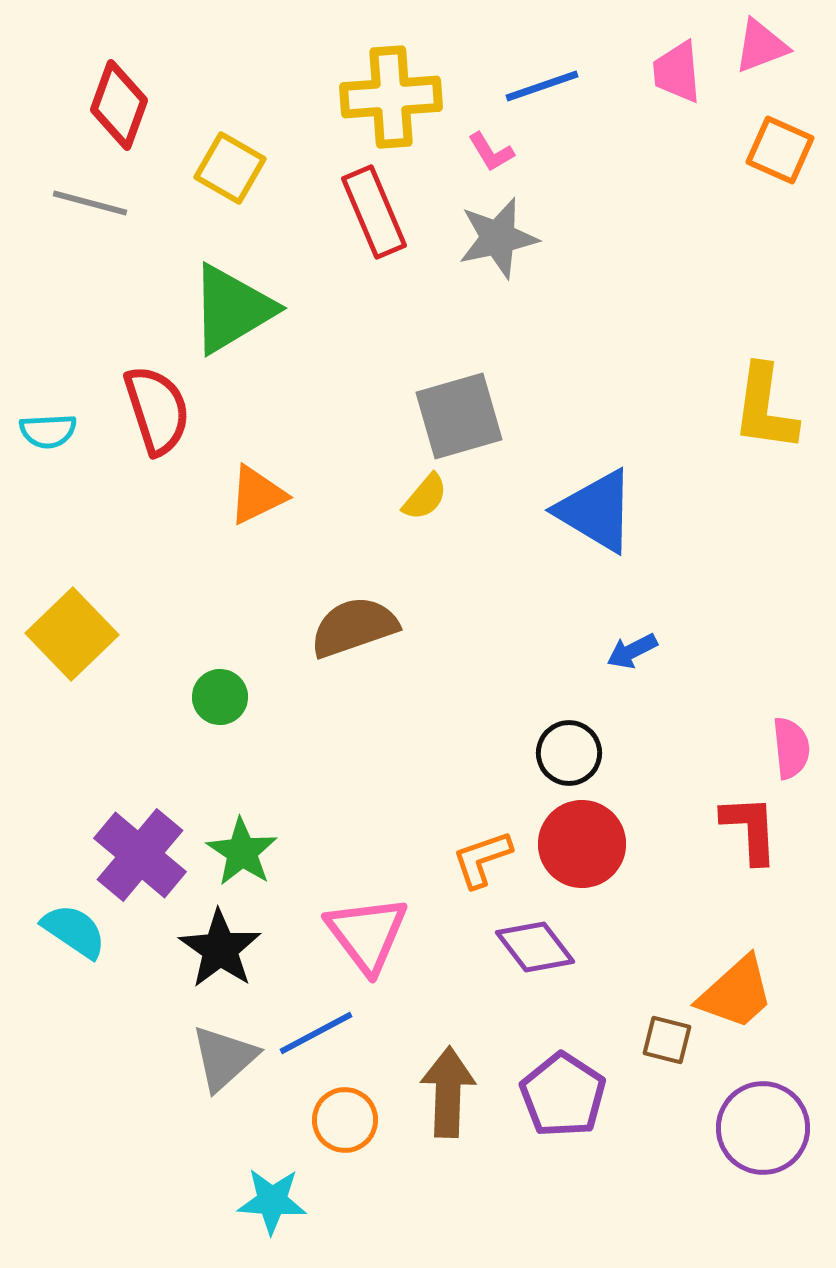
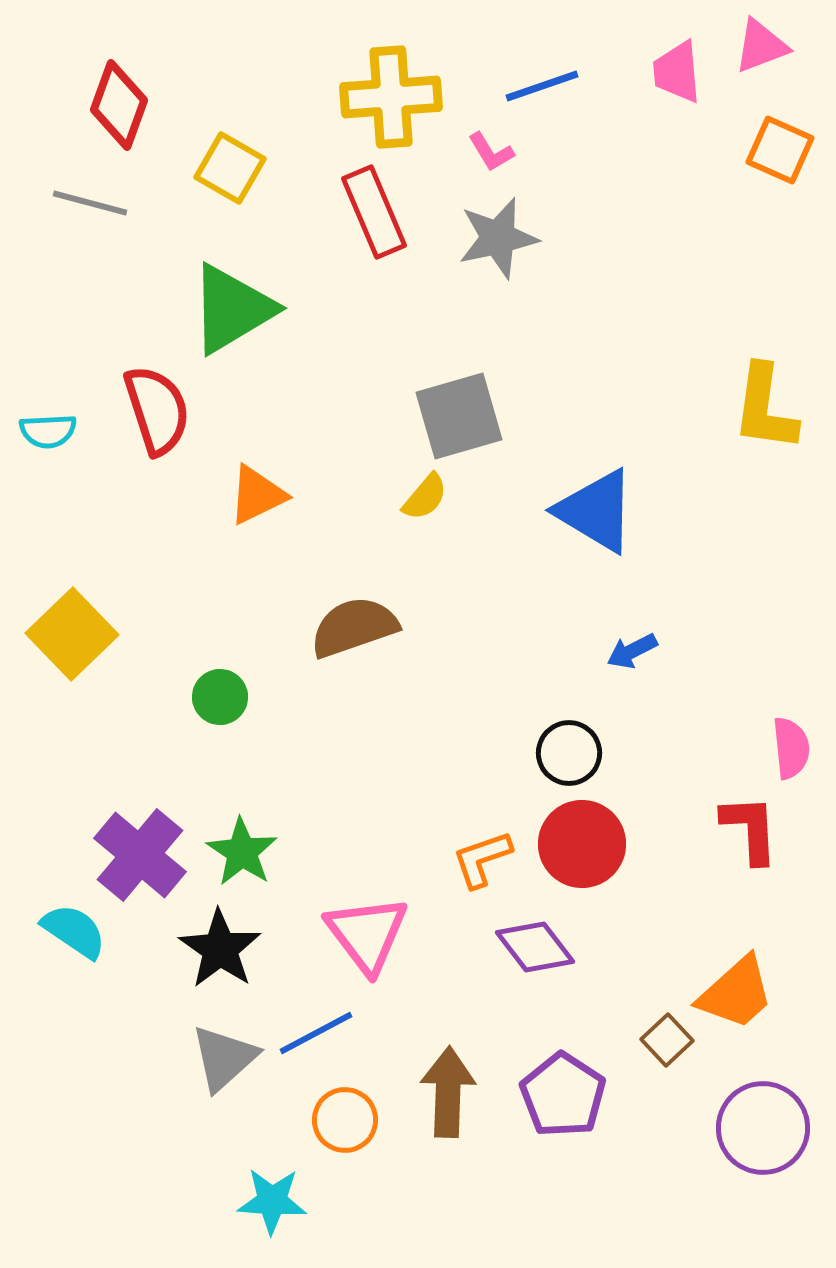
brown square at (667, 1040): rotated 33 degrees clockwise
